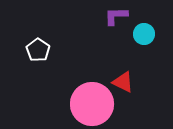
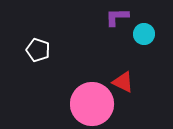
purple L-shape: moved 1 px right, 1 px down
white pentagon: rotated 15 degrees counterclockwise
